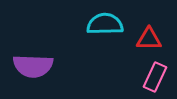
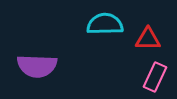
red triangle: moved 1 px left
purple semicircle: moved 4 px right
